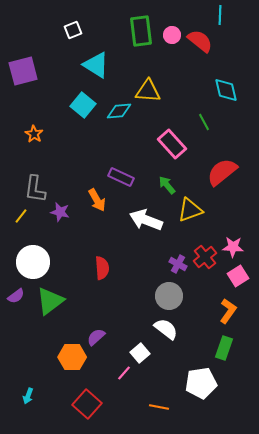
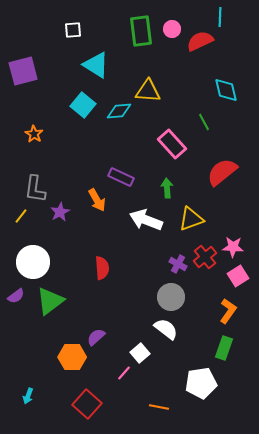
cyan line at (220, 15): moved 2 px down
white square at (73, 30): rotated 18 degrees clockwise
pink circle at (172, 35): moved 6 px up
red semicircle at (200, 41): rotated 64 degrees counterclockwise
green arrow at (167, 185): moved 3 px down; rotated 36 degrees clockwise
yellow triangle at (190, 210): moved 1 px right, 9 px down
purple star at (60, 212): rotated 30 degrees clockwise
gray circle at (169, 296): moved 2 px right, 1 px down
